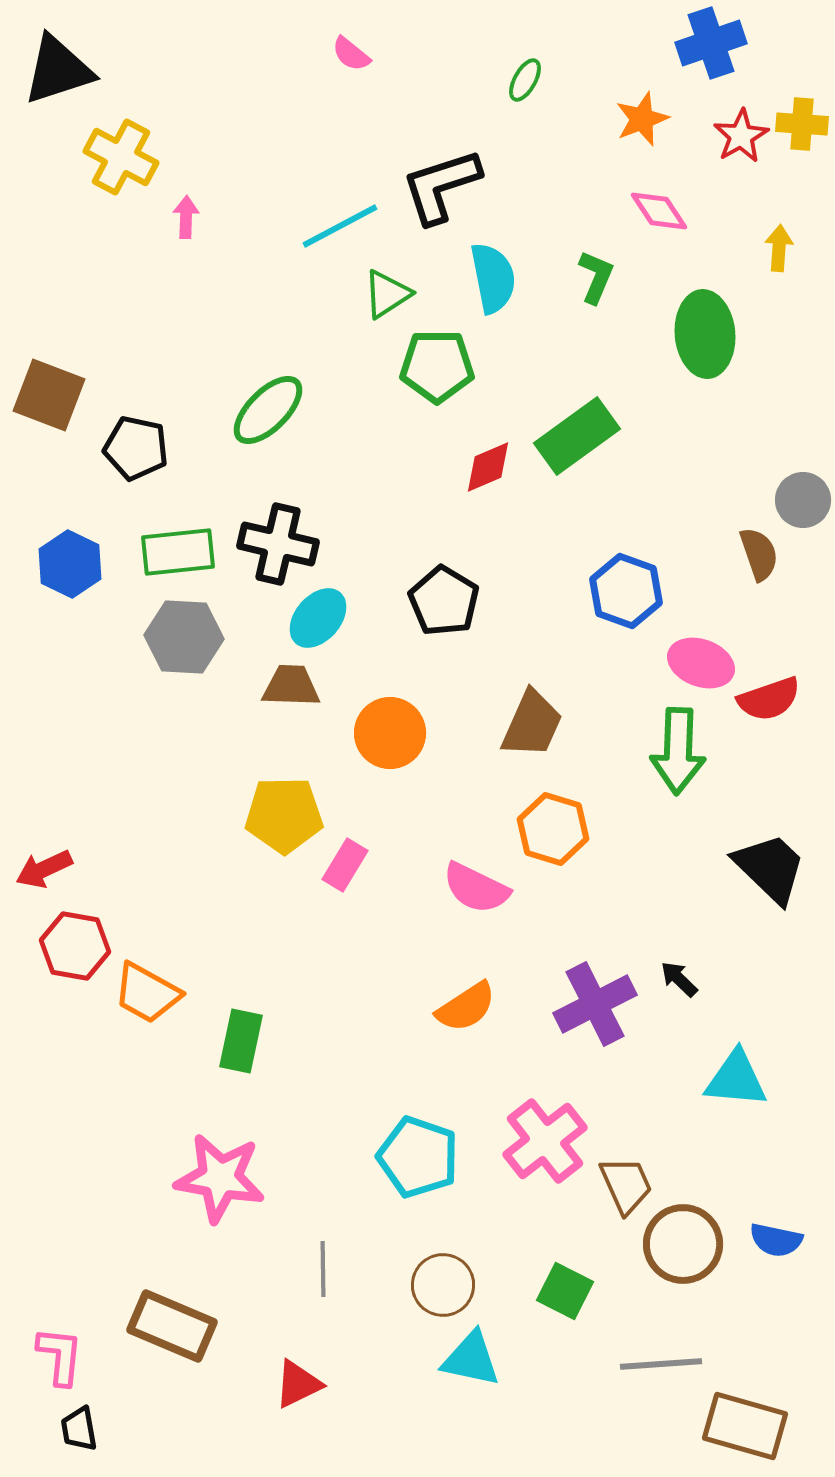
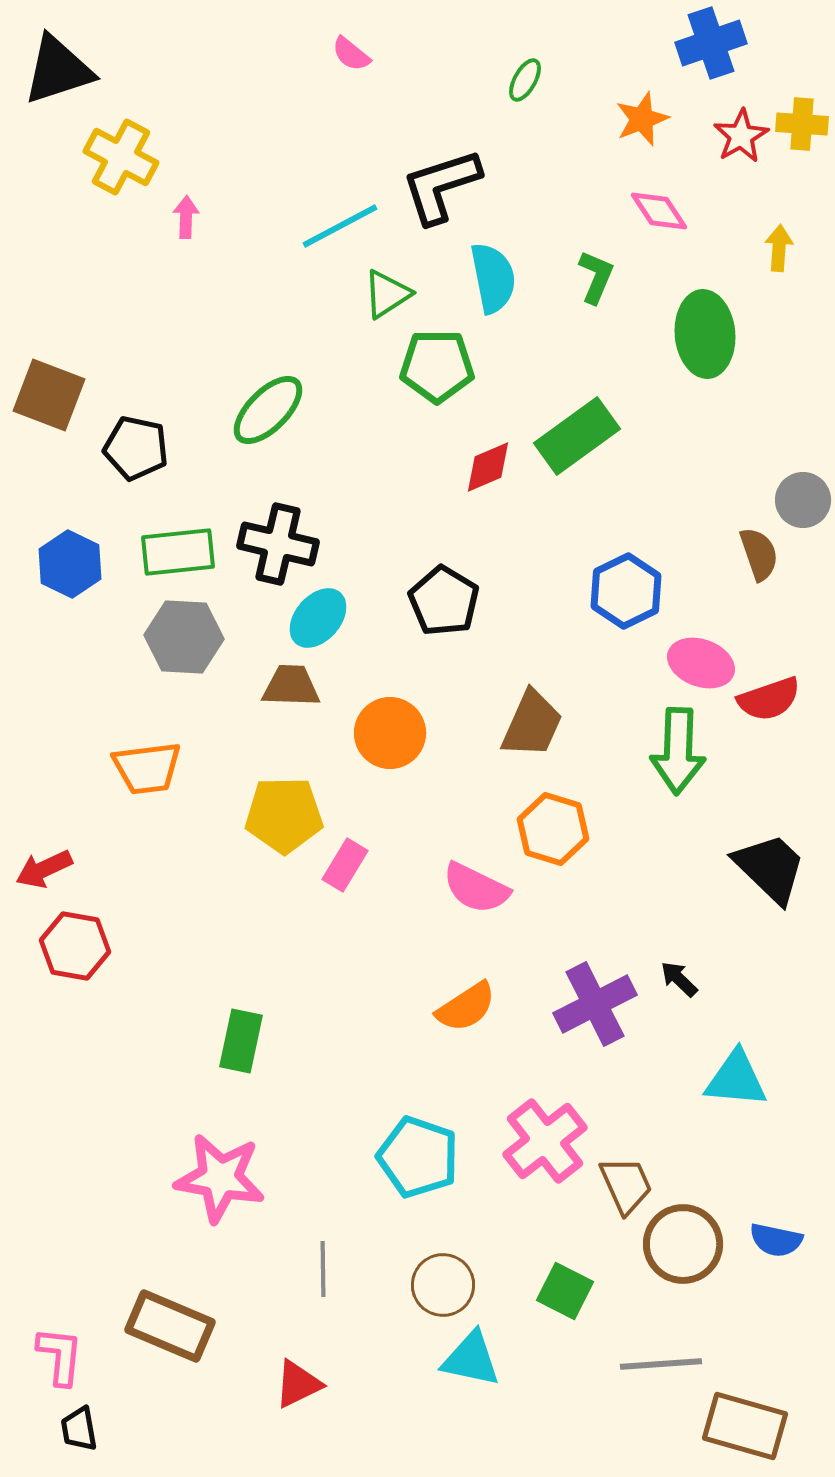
blue hexagon at (626, 591): rotated 14 degrees clockwise
orange trapezoid at (147, 993): moved 225 px up; rotated 36 degrees counterclockwise
brown rectangle at (172, 1326): moved 2 px left
